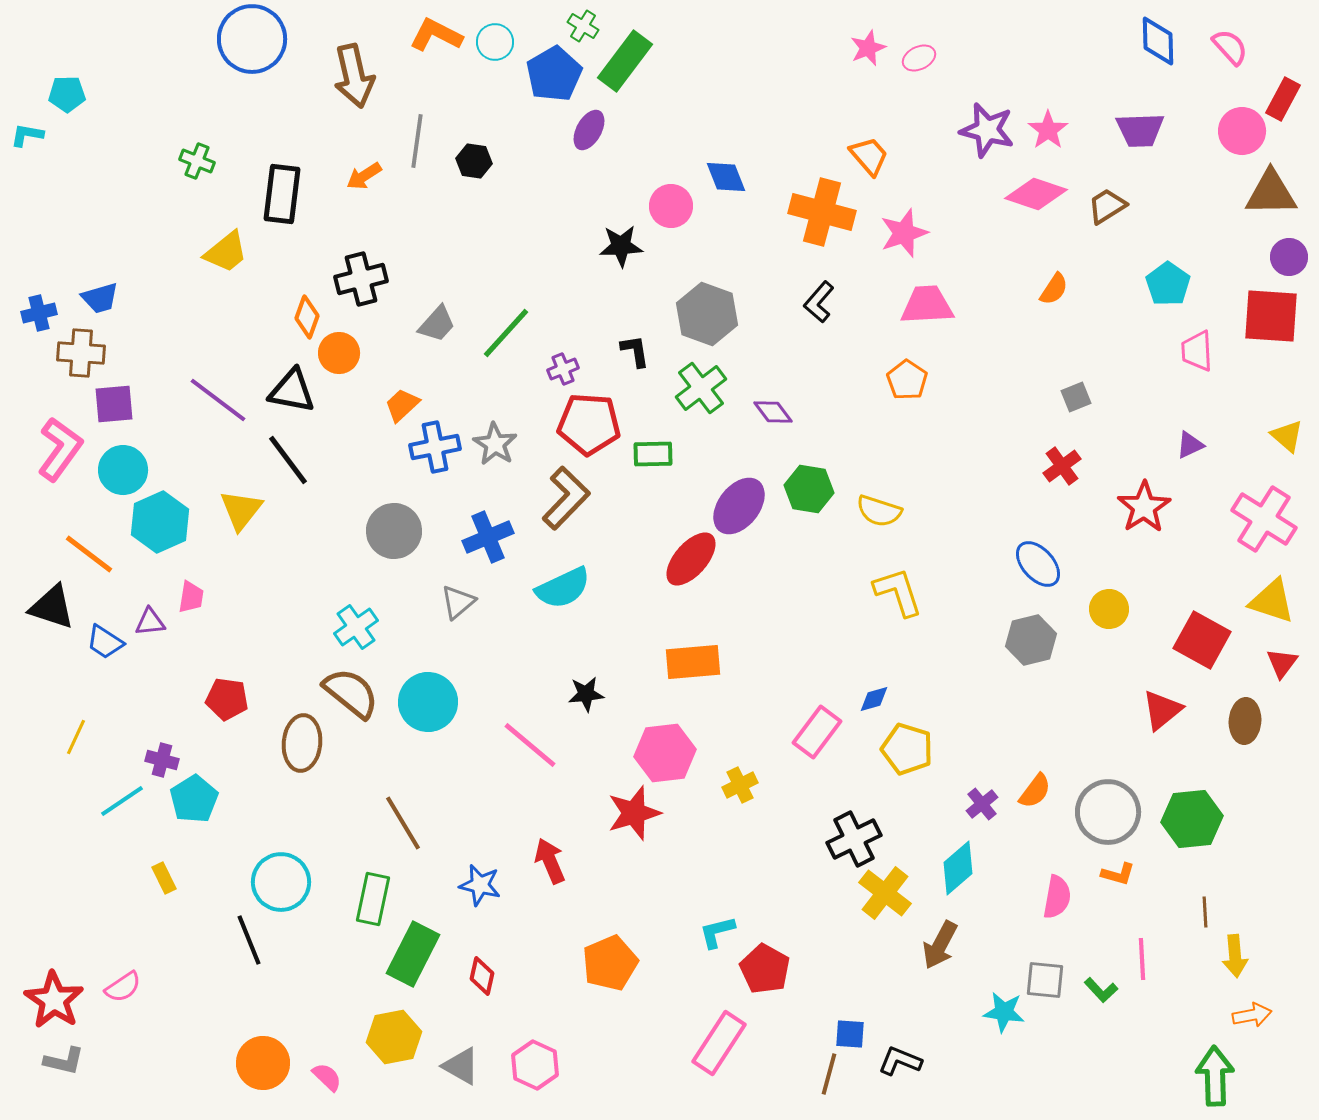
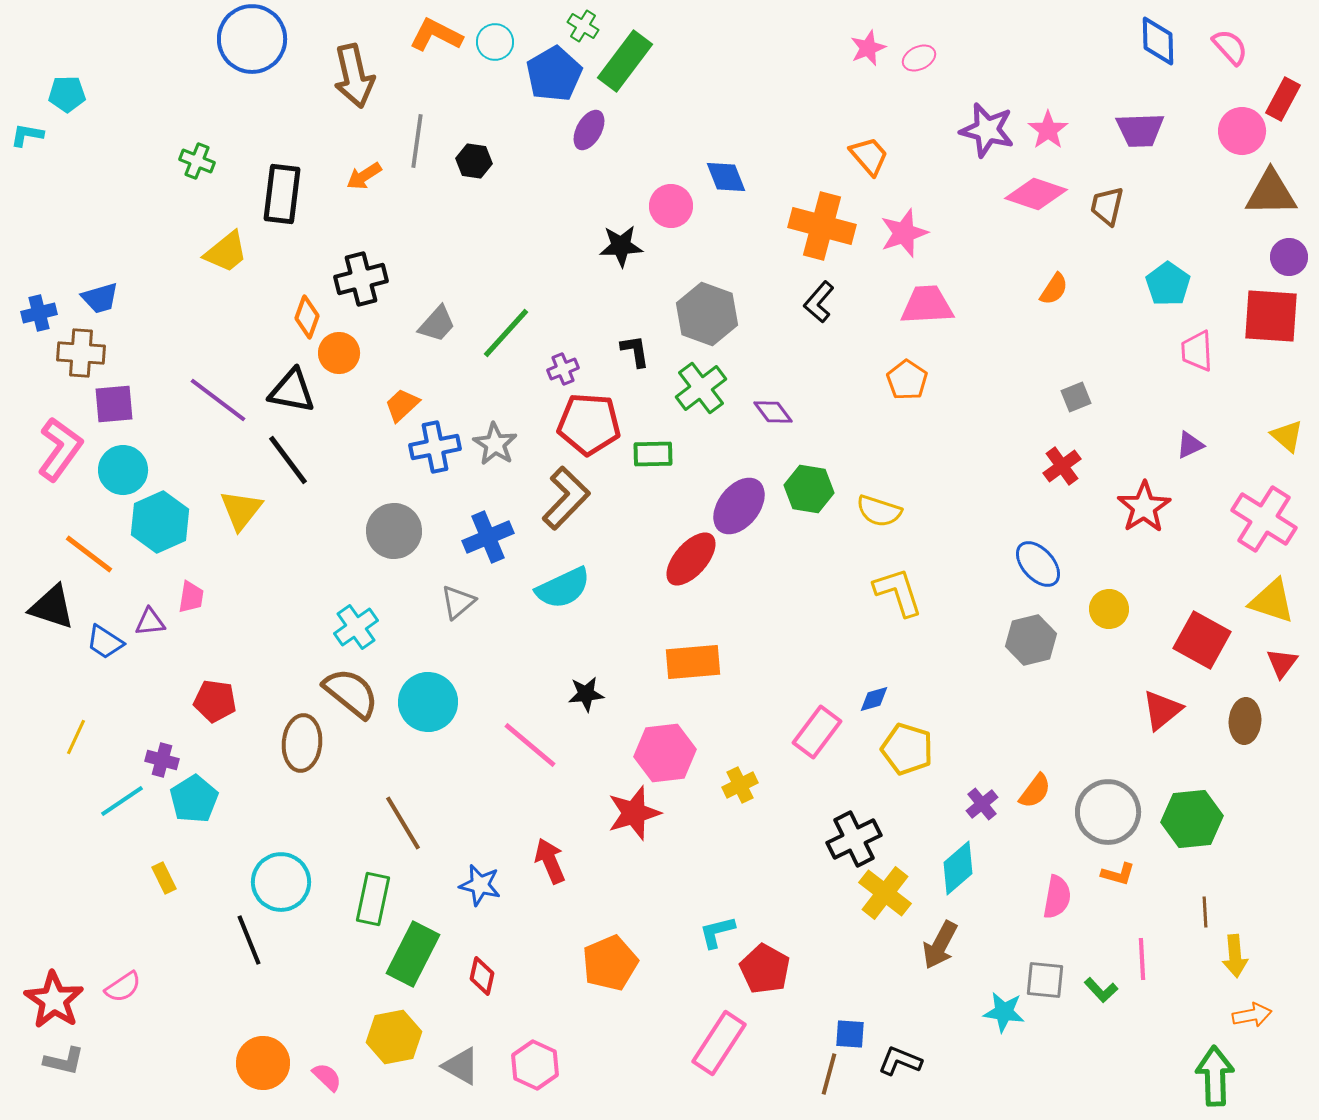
brown trapezoid at (1107, 206): rotated 45 degrees counterclockwise
orange cross at (822, 212): moved 14 px down
red pentagon at (227, 699): moved 12 px left, 2 px down
